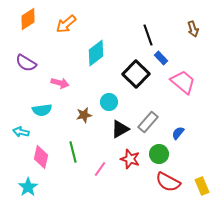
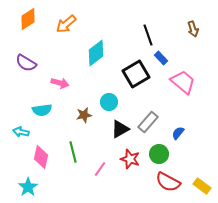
black square: rotated 16 degrees clockwise
yellow rectangle: rotated 30 degrees counterclockwise
